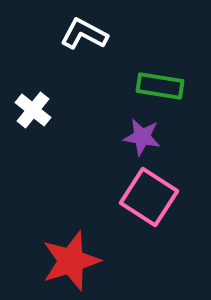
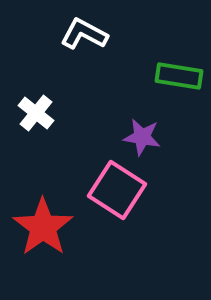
green rectangle: moved 19 px right, 10 px up
white cross: moved 3 px right, 3 px down
pink square: moved 32 px left, 7 px up
red star: moved 28 px left, 34 px up; rotated 18 degrees counterclockwise
